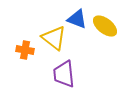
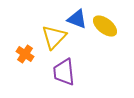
yellow triangle: moved 1 px up; rotated 36 degrees clockwise
orange cross: moved 4 px down; rotated 24 degrees clockwise
purple trapezoid: moved 2 px up
